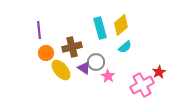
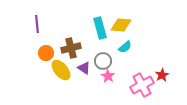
yellow diamond: rotated 45 degrees clockwise
purple line: moved 2 px left, 6 px up
brown cross: moved 1 px left, 1 px down
gray circle: moved 7 px right, 1 px up
red star: moved 3 px right, 3 px down
